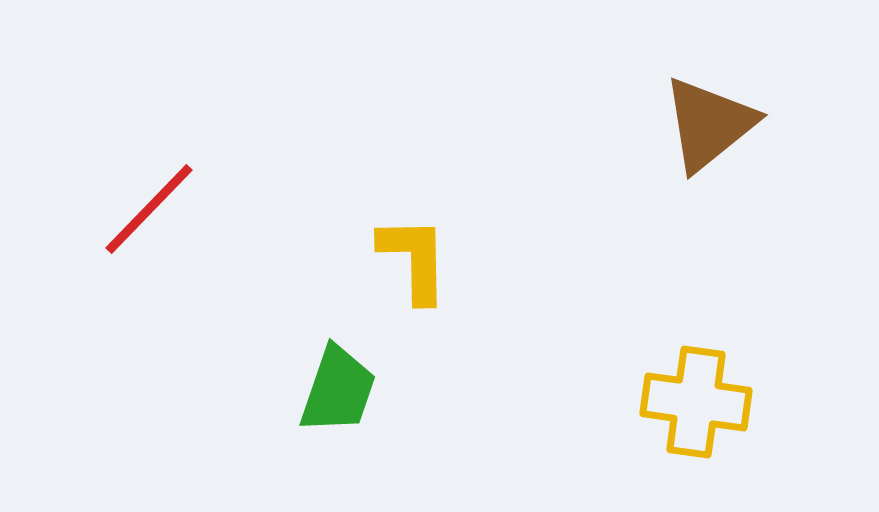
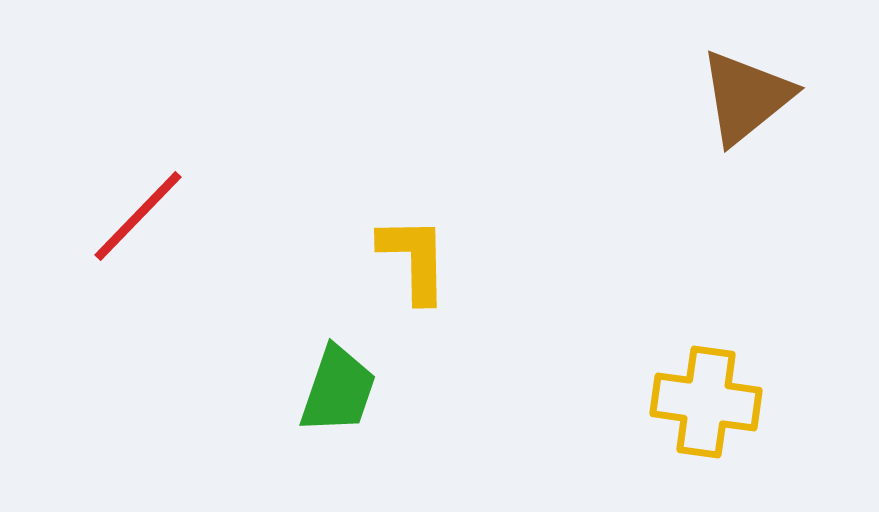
brown triangle: moved 37 px right, 27 px up
red line: moved 11 px left, 7 px down
yellow cross: moved 10 px right
